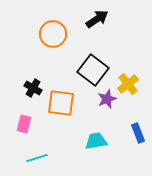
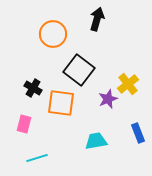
black arrow: rotated 40 degrees counterclockwise
black square: moved 14 px left
purple star: moved 1 px right
